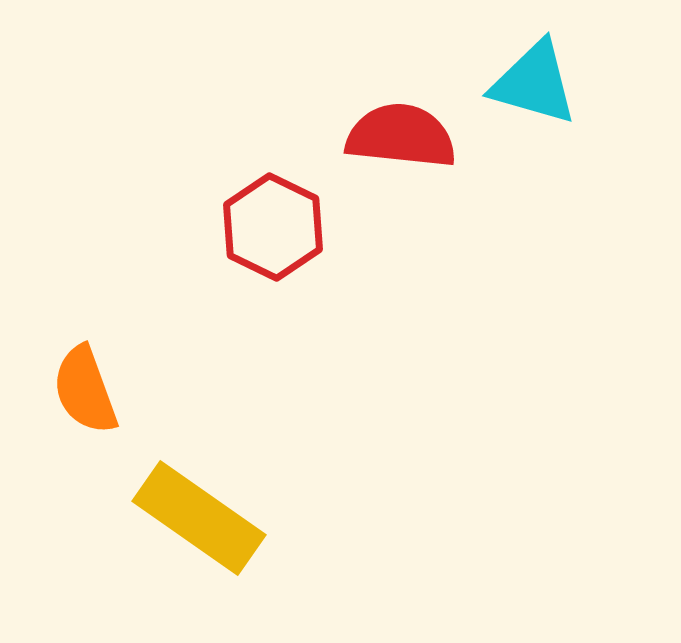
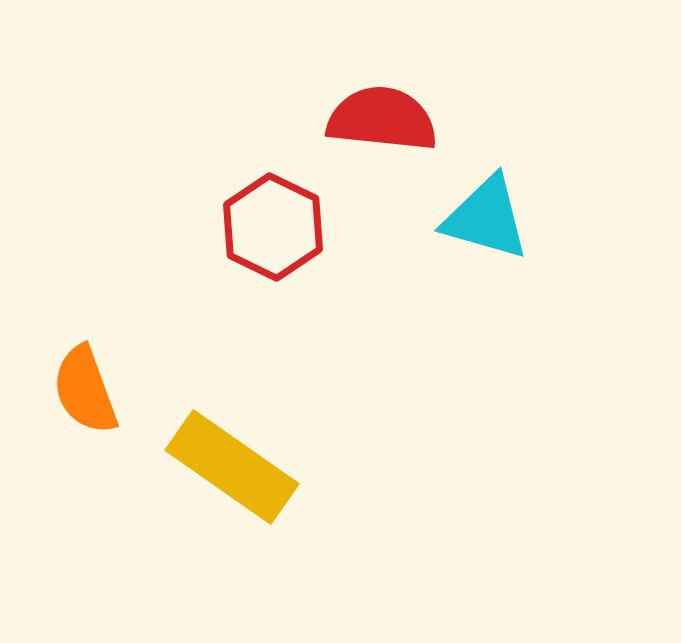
cyan triangle: moved 48 px left, 135 px down
red semicircle: moved 19 px left, 17 px up
yellow rectangle: moved 33 px right, 51 px up
